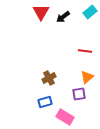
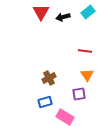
cyan rectangle: moved 2 px left
black arrow: rotated 24 degrees clockwise
orange triangle: moved 2 px up; rotated 24 degrees counterclockwise
